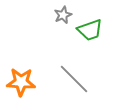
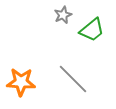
green trapezoid: moved 2 px right; rotated 20 degrees counterclockwise
gray line: moved 1 px left
